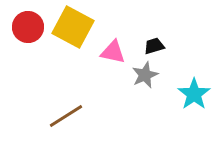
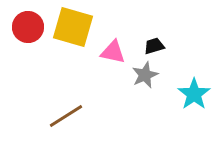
yellow square: rotated 12 degrees counterclockwise
